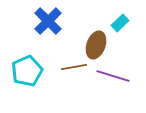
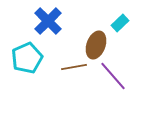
cyan pentagon: moved 13 px up
purple line: rotated 32 degrees clockwise
